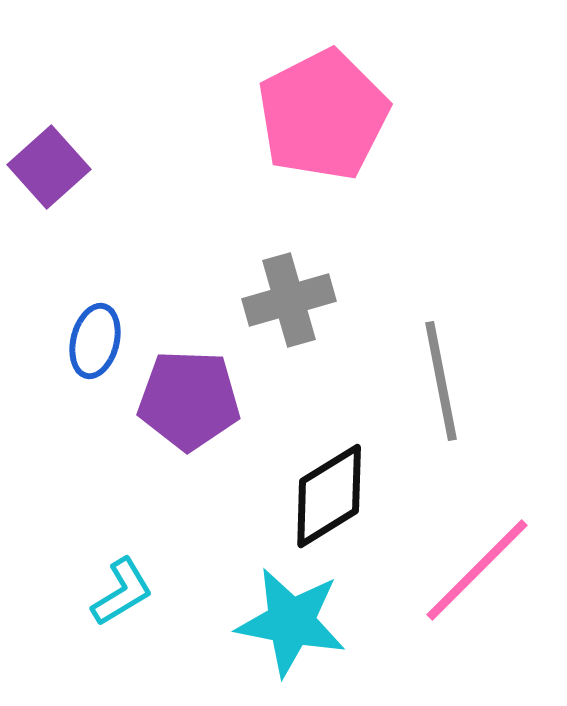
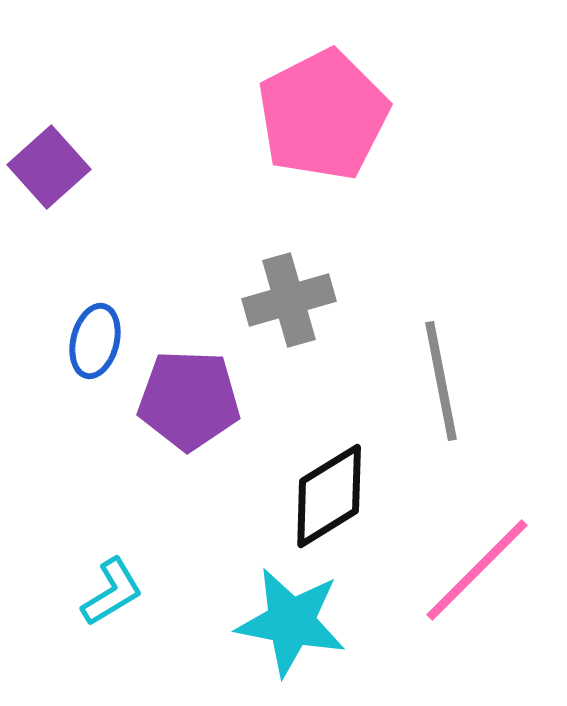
cyan L-shape: moved 10 px left
